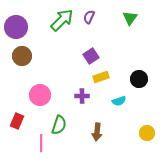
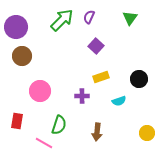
purple square: moved 5 px right, 10 px up; rotated 14 degrees counterclockwise
pink circle: moved 4 px up
red rectangle: rotated 14 degrees counterclockwise
pink line: moved 3 px right; rotated 60 degrees counterclockwise
